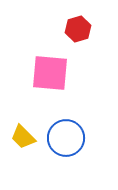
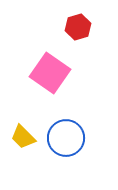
red hexagon: moved 2 px up
pink square: rotated 30 degrees clockwise
